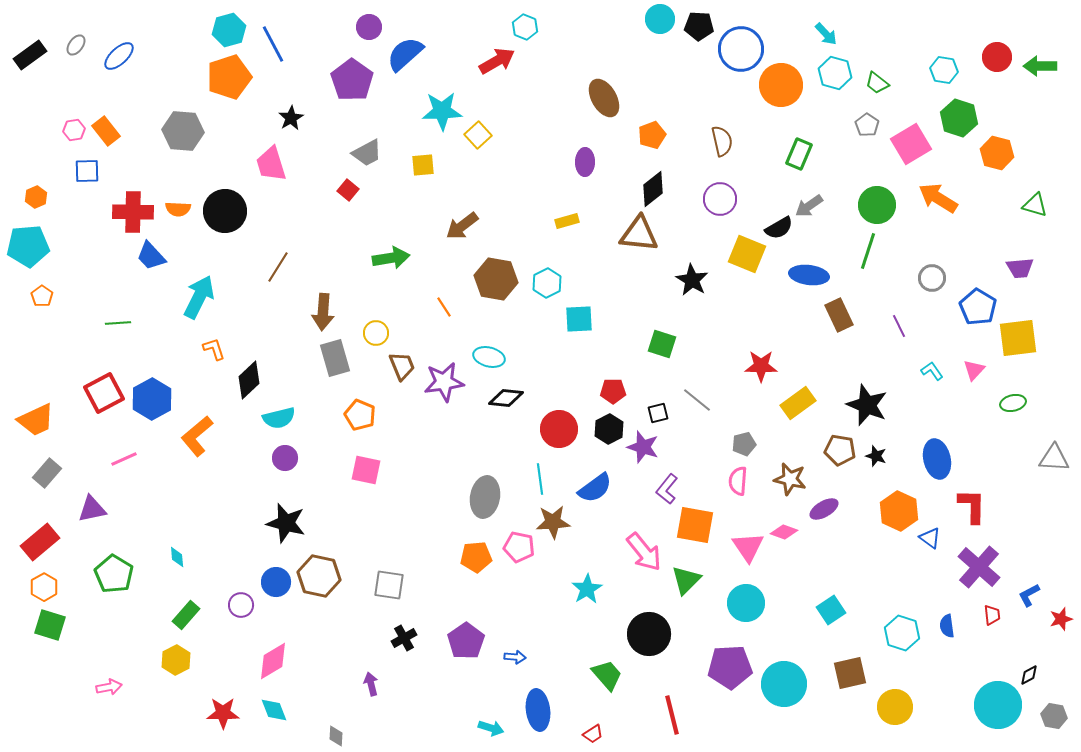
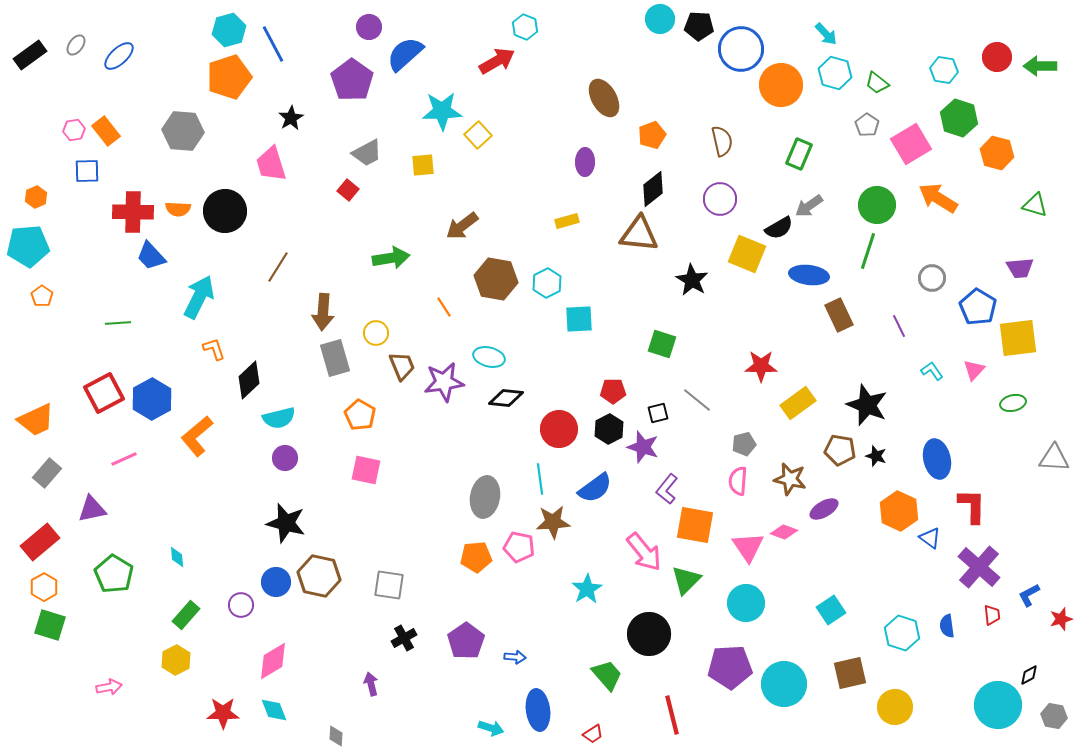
orange pentagon at (360, 415): rotated 8 degrees clockwise
